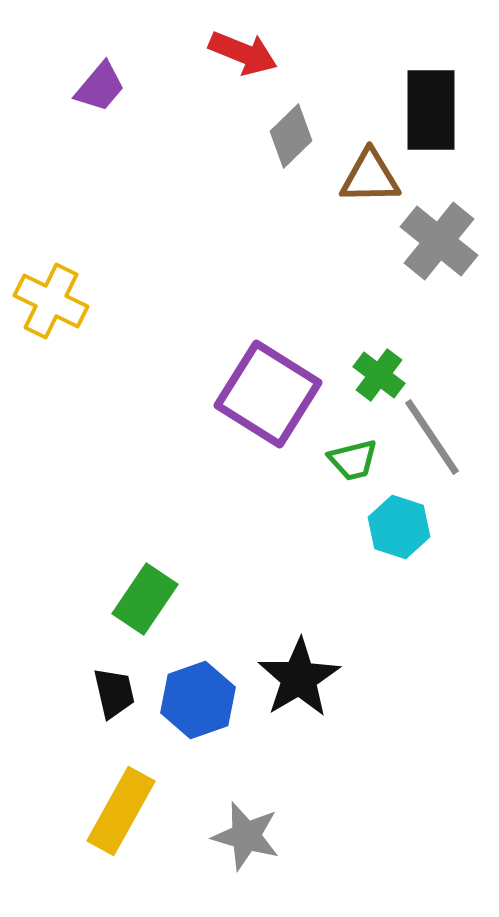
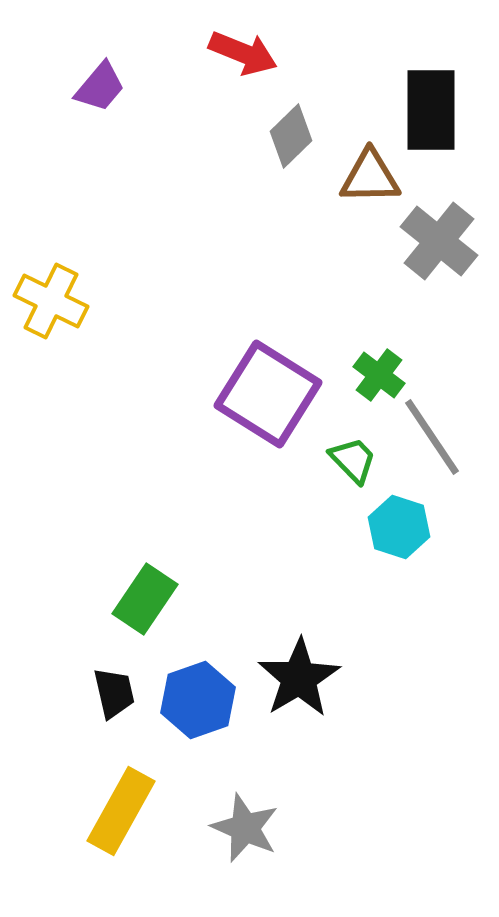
green trapezoid: rotated 120 degrees counterclockwise
gray star: moved 1 px left, 8 px up; rotated 8 degrees clockwise
